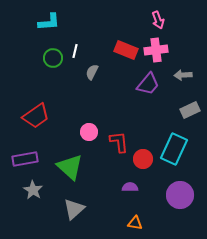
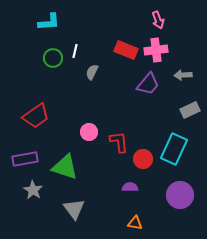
green triangle: moved 5 px left; rotated 24 degrees counterclockwise
gray triangle: rotated 25 degrees counterclockwise
